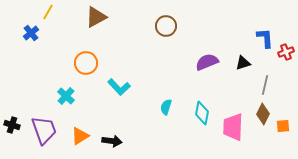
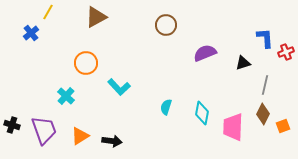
brown circle: moved 1 px up
purple semicircle: moved 2 px left, 9 px up
orange square: rotated 16 degrees counterclockwise
